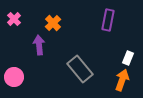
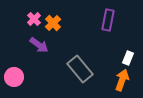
pink cross: moved 20 px right
purple arrow: rotated 132 degrees clockwise
